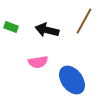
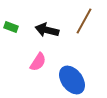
pink semicircle: rotated 48 degrees counterclockwise
